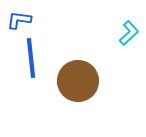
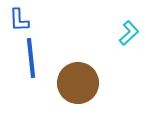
blue L-shape: rotated 100 degrees counterclockwise
brown circle: moved 2 px down
